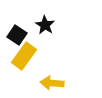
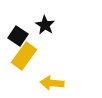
black square: moved 1 px right, 1 px down
